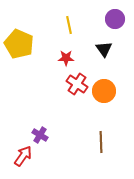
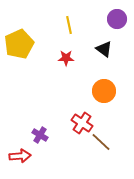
purple circle: moved 2 px right
yellow pentagon: rotated 24 degrees clockwise
black triangle: rotated 18 degrees counterclockwise
red cross: moved 5 px right, 39 px down
brown line: rotated 45 degrees counterclockwise
red arrow: moved 3 px left; rotated 50 degrees clockwise
